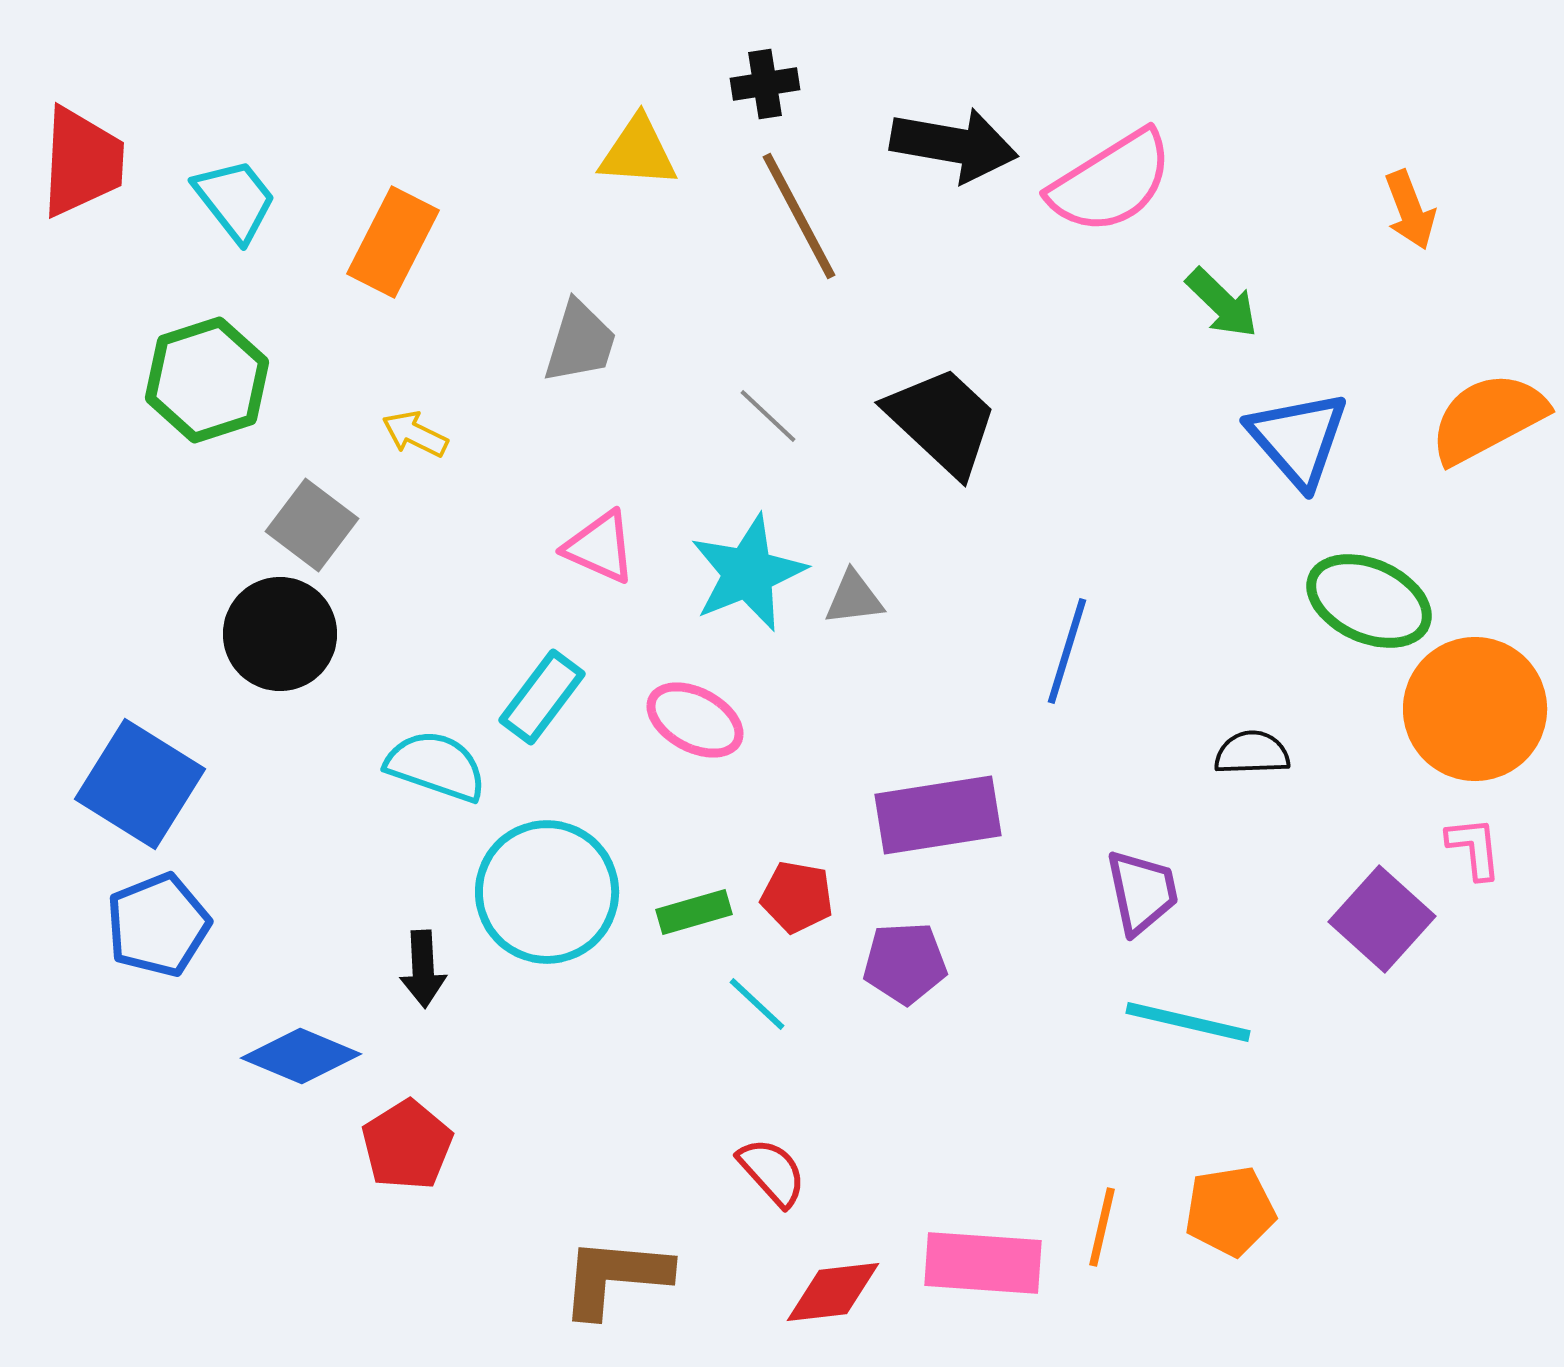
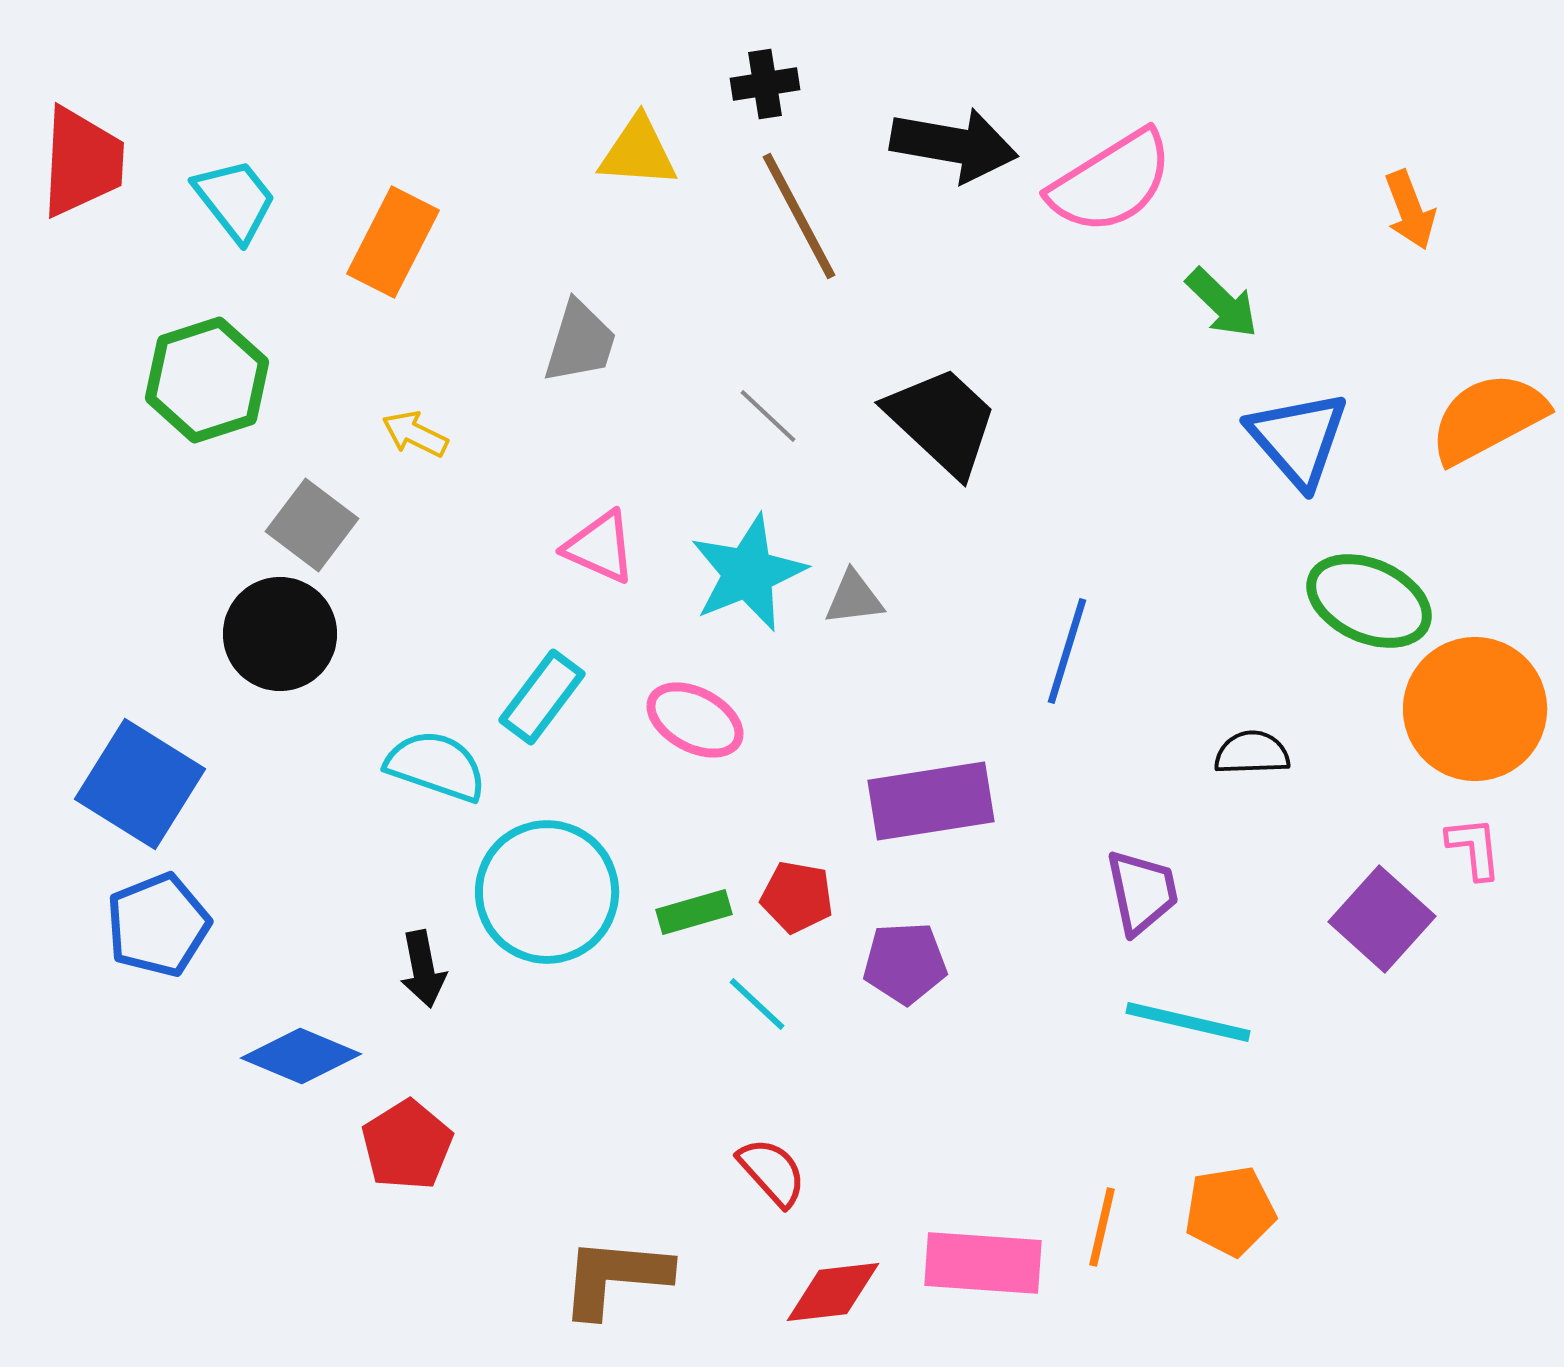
purple rectangle at (938, 815): moved 7 px left, 14 px up
black arrow at (423, 969): rotated 8 degrees counterclockwise
